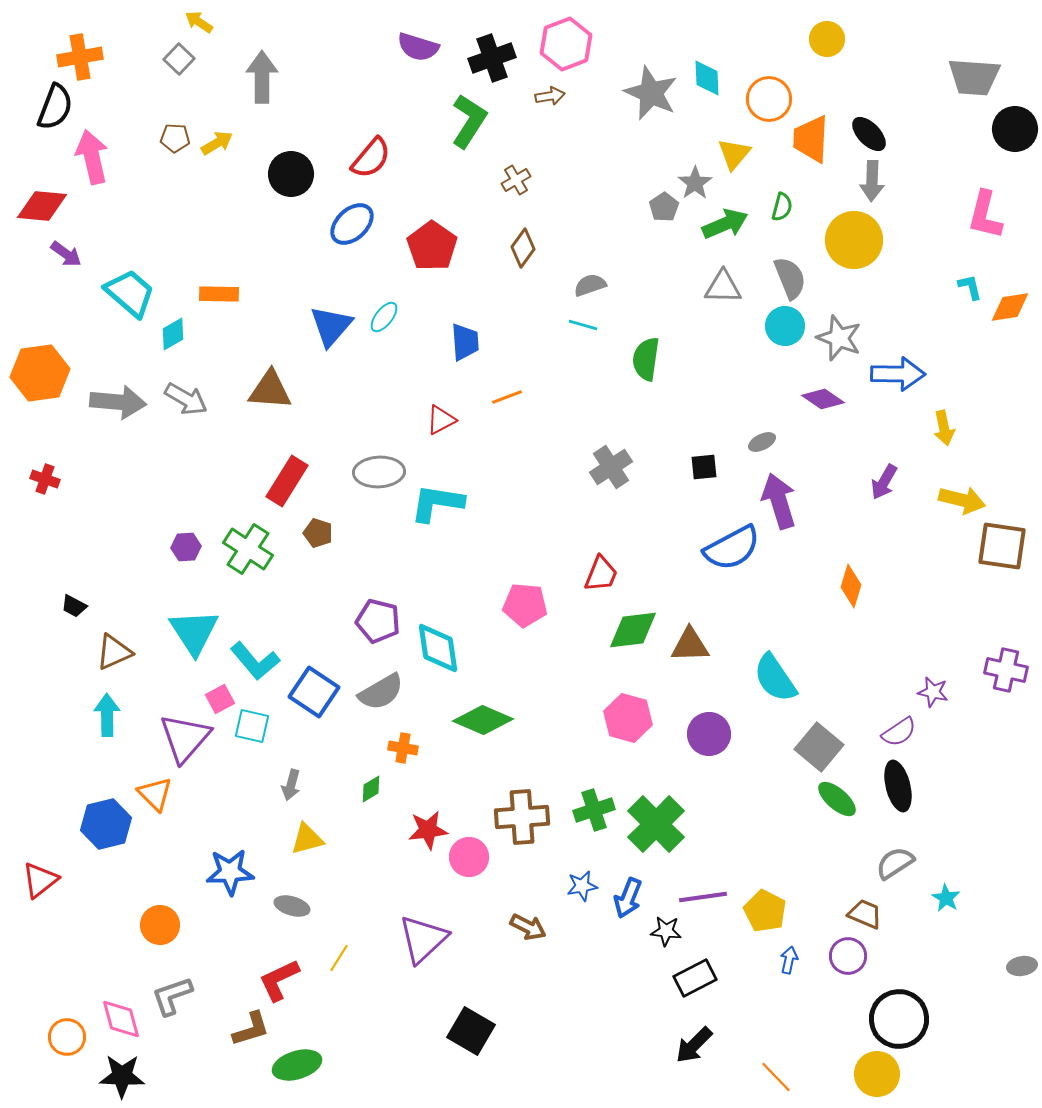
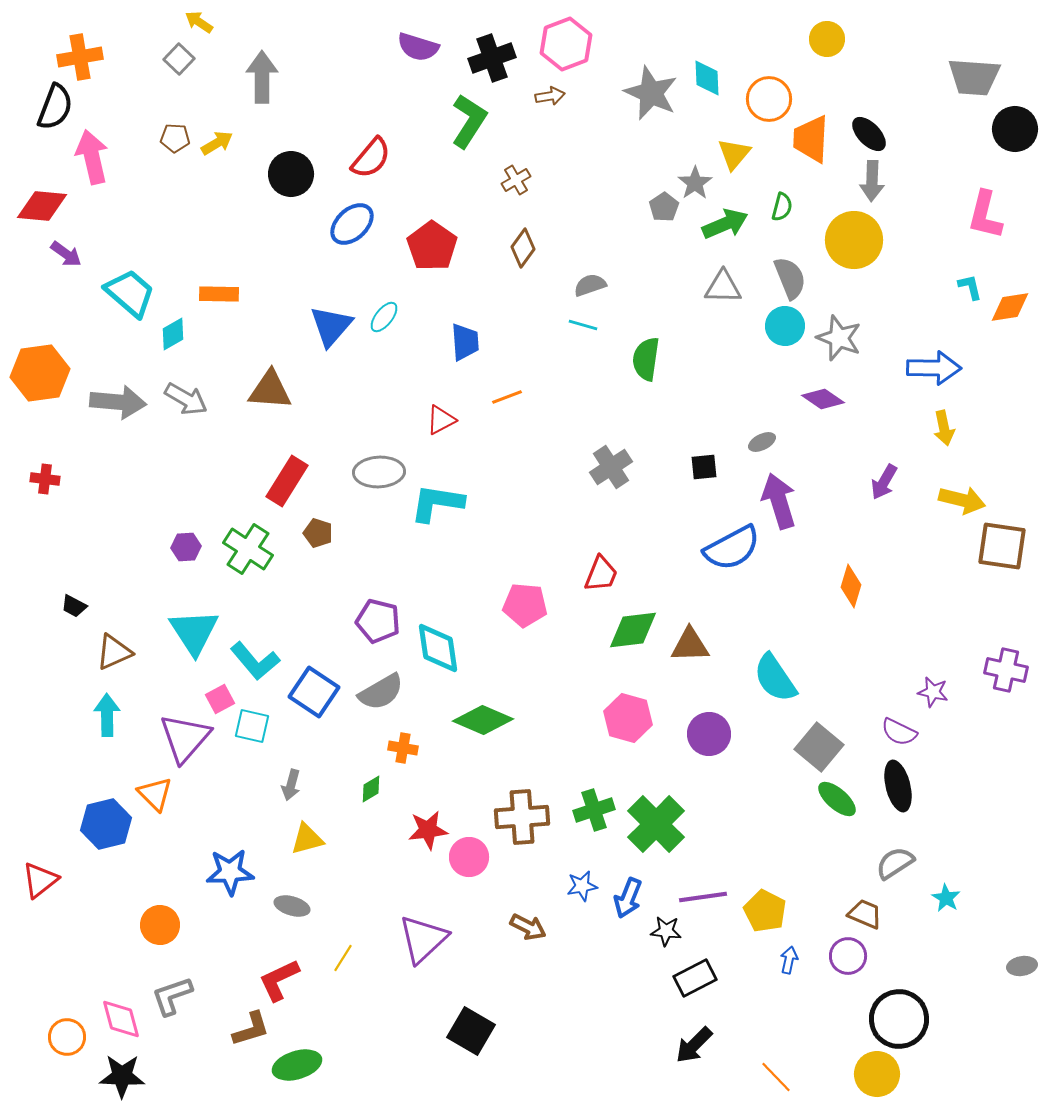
blue arrow at (898, 374): moved 36 px right, 6 px up
red cross at (45, 479): rotated 12 degrees counterclockwise
purple semicircle at (899, 732): rotated 60 degrees clockwise
yellow line at (339, 958): moved 4 px right
